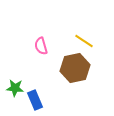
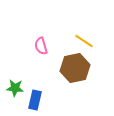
blue rectangle: rotated 36 degrees clockwise
